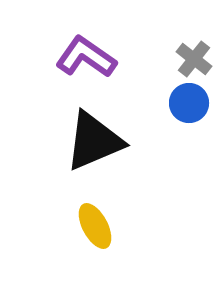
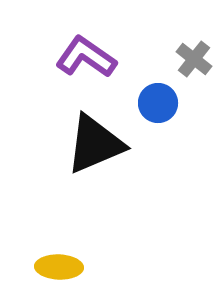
blue circle: moved 31 px left
black triangle: moved 1 px right, 3 px down
yellow ellipse: moved 36 px left, 41 px down; rotated 60 degrees counterclockwise
